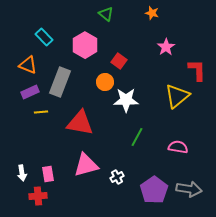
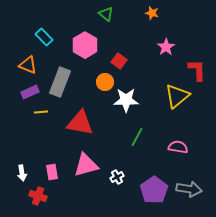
pink rectangle: moved 4 px right, 2 px up
red cross: rotated 24 degrees clockwise
